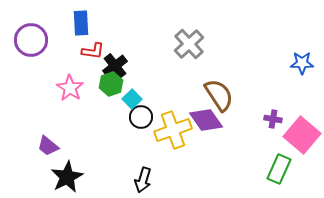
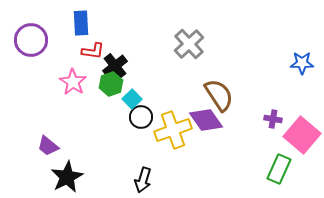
pink star: moved 3 px right, 6 px up
